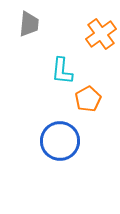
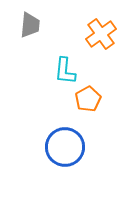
gray trapezoid: moved 1 px right, 1 px down
cyan L-shape: moved 3 px right
blue circle: moved 5 px right, 6 px down
